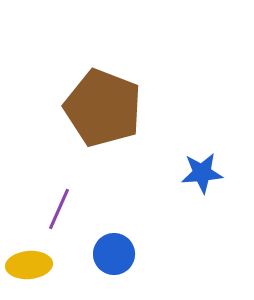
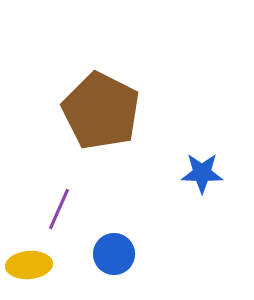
brown pentagon: moved 2 px left, 3 px down; rotated 6 degrees clockwise
blue star: rotated 6 degrees clockwise
